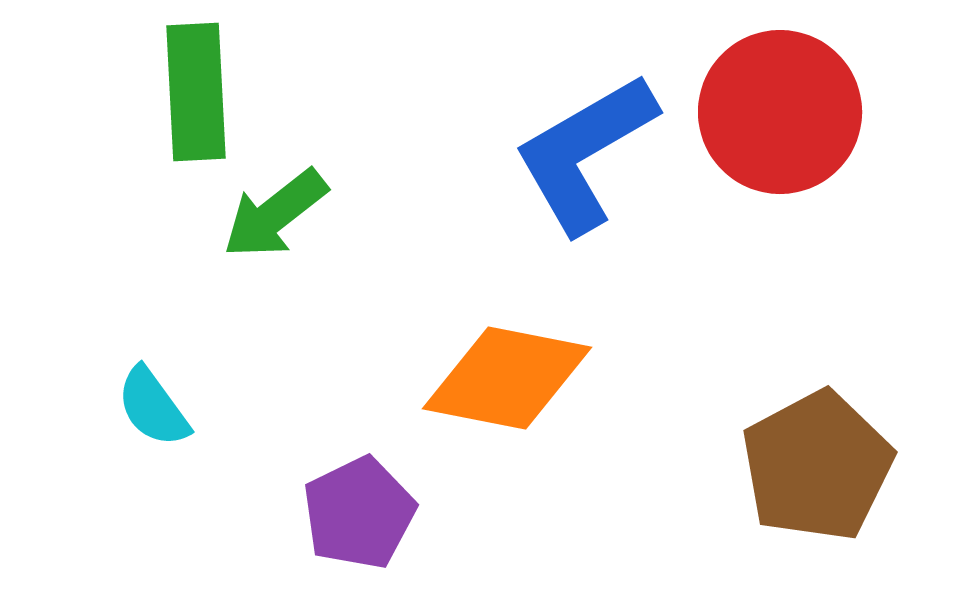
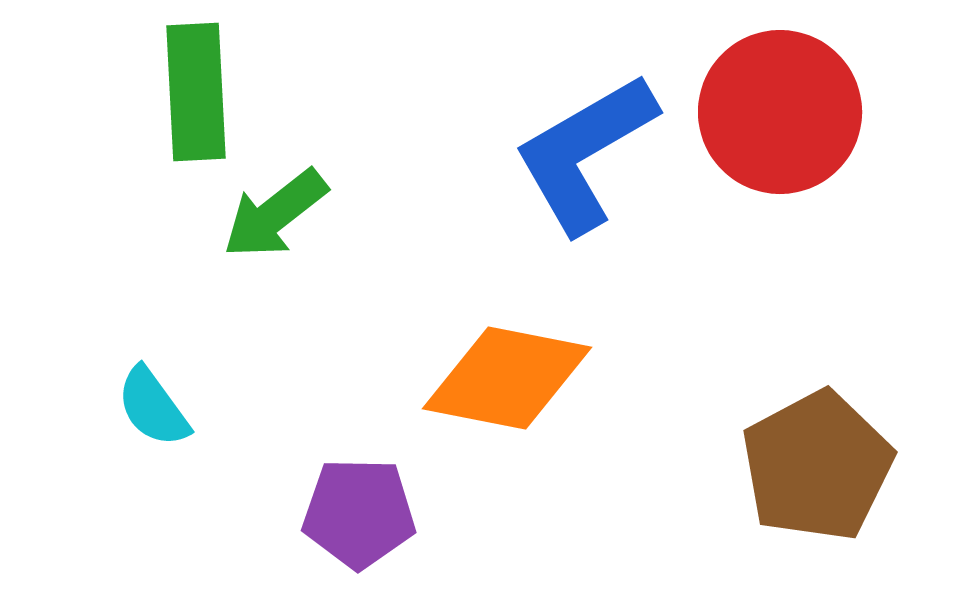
purple pentagon: rotated 27 degrees clockwise
